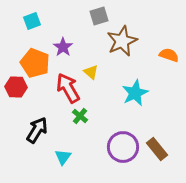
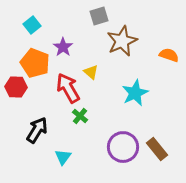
cyan square: moved 4 px down; rotated 18 degrees counterclockwise
